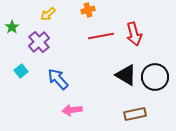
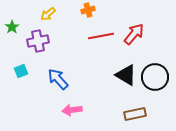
red arrow: rotated 125 degrees counterclockwise
purple cross: moved 1 px left, 1 px up; rotated 30 degrees clockwise
cyan square: rotated 16 degrees clockwise
